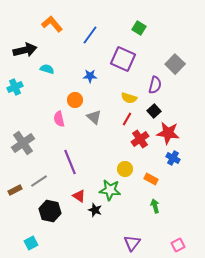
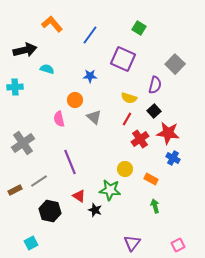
cyan cross: rotated 21 degrees clockwise
